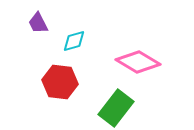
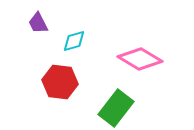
pink diamond: moved 2 px right, 3 px up
